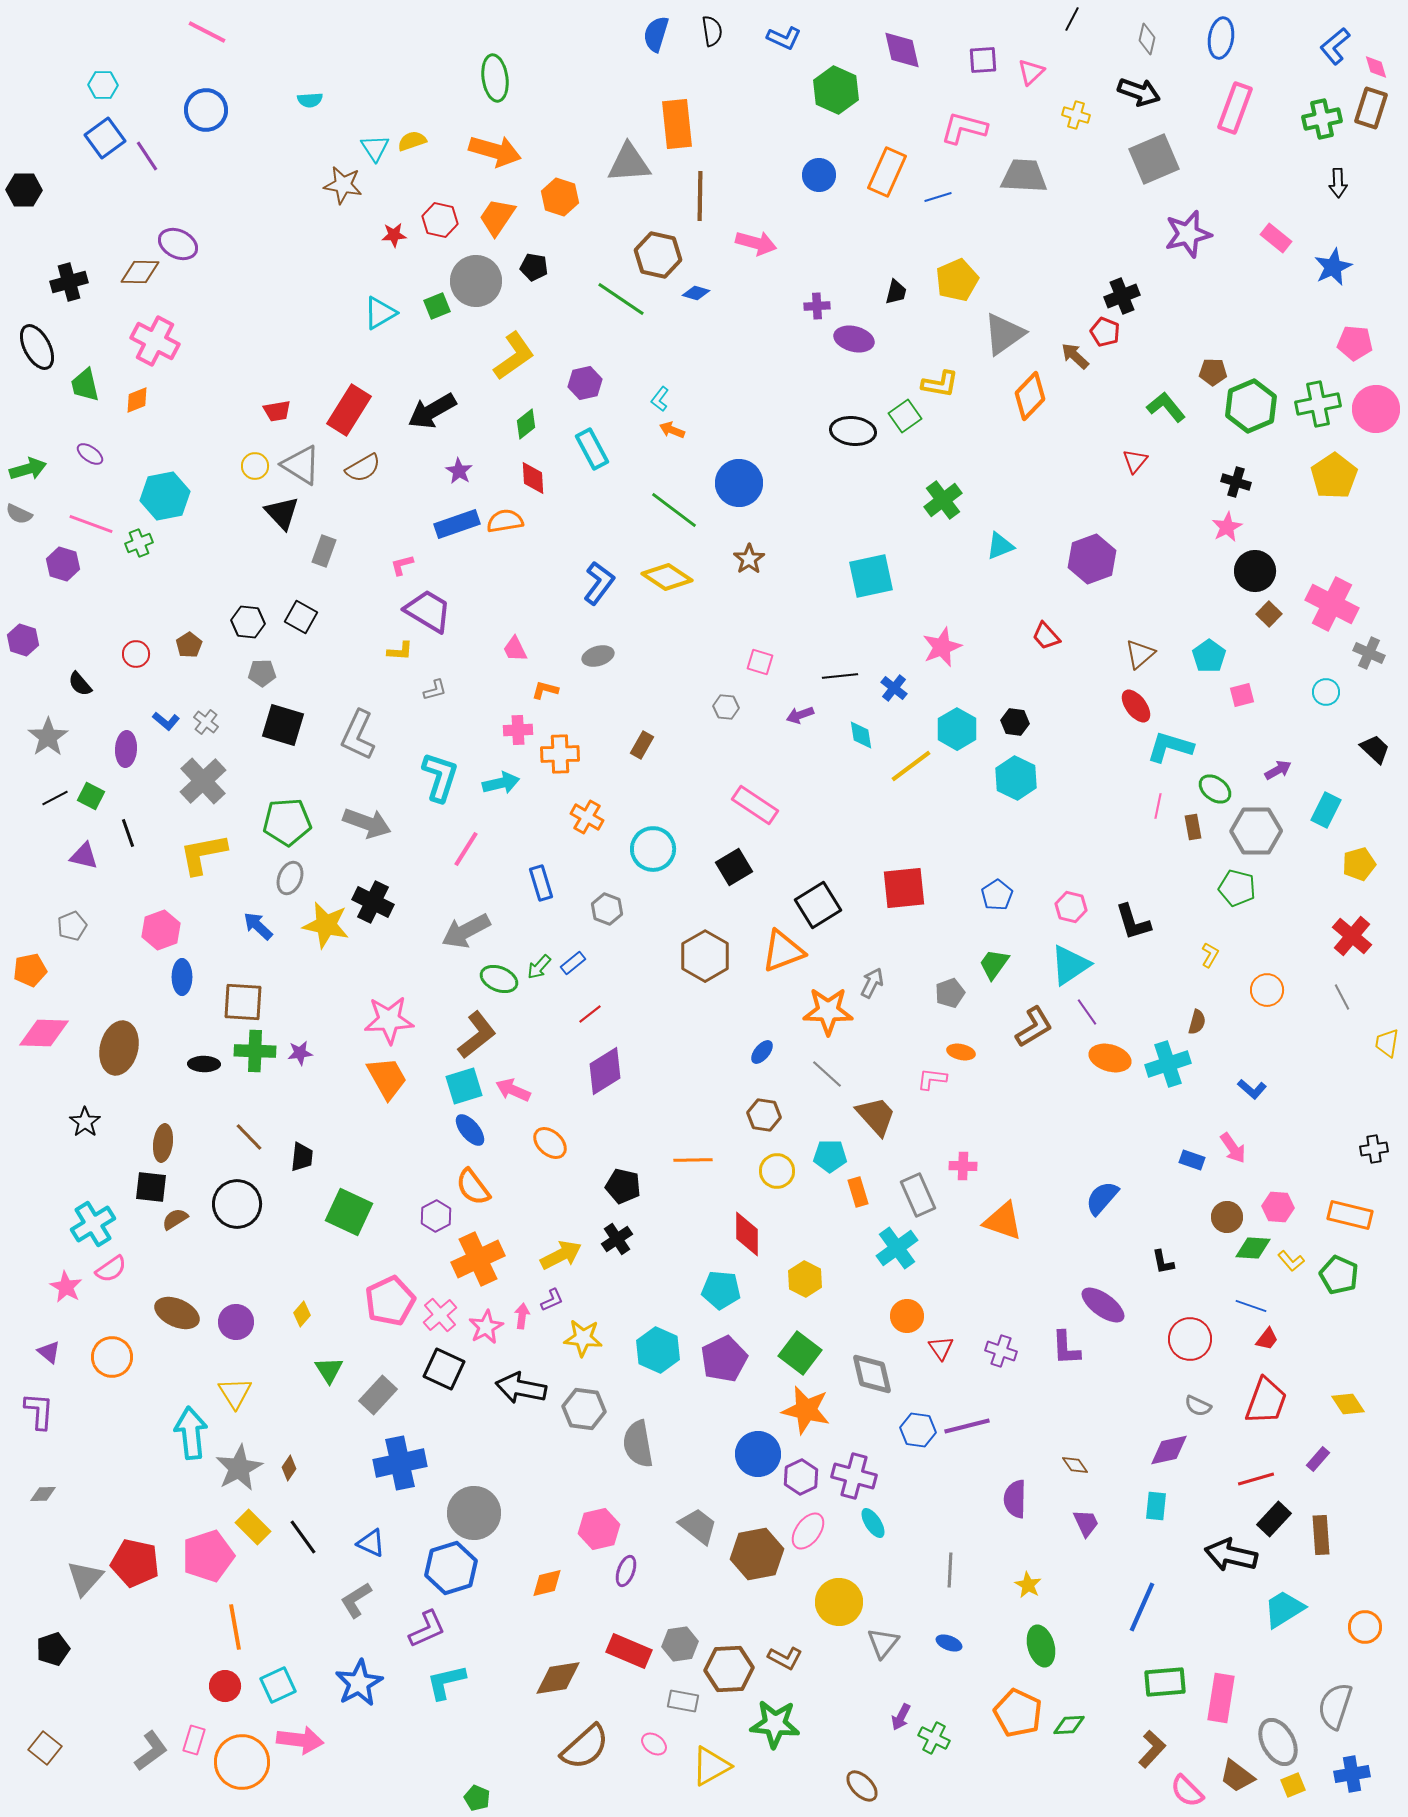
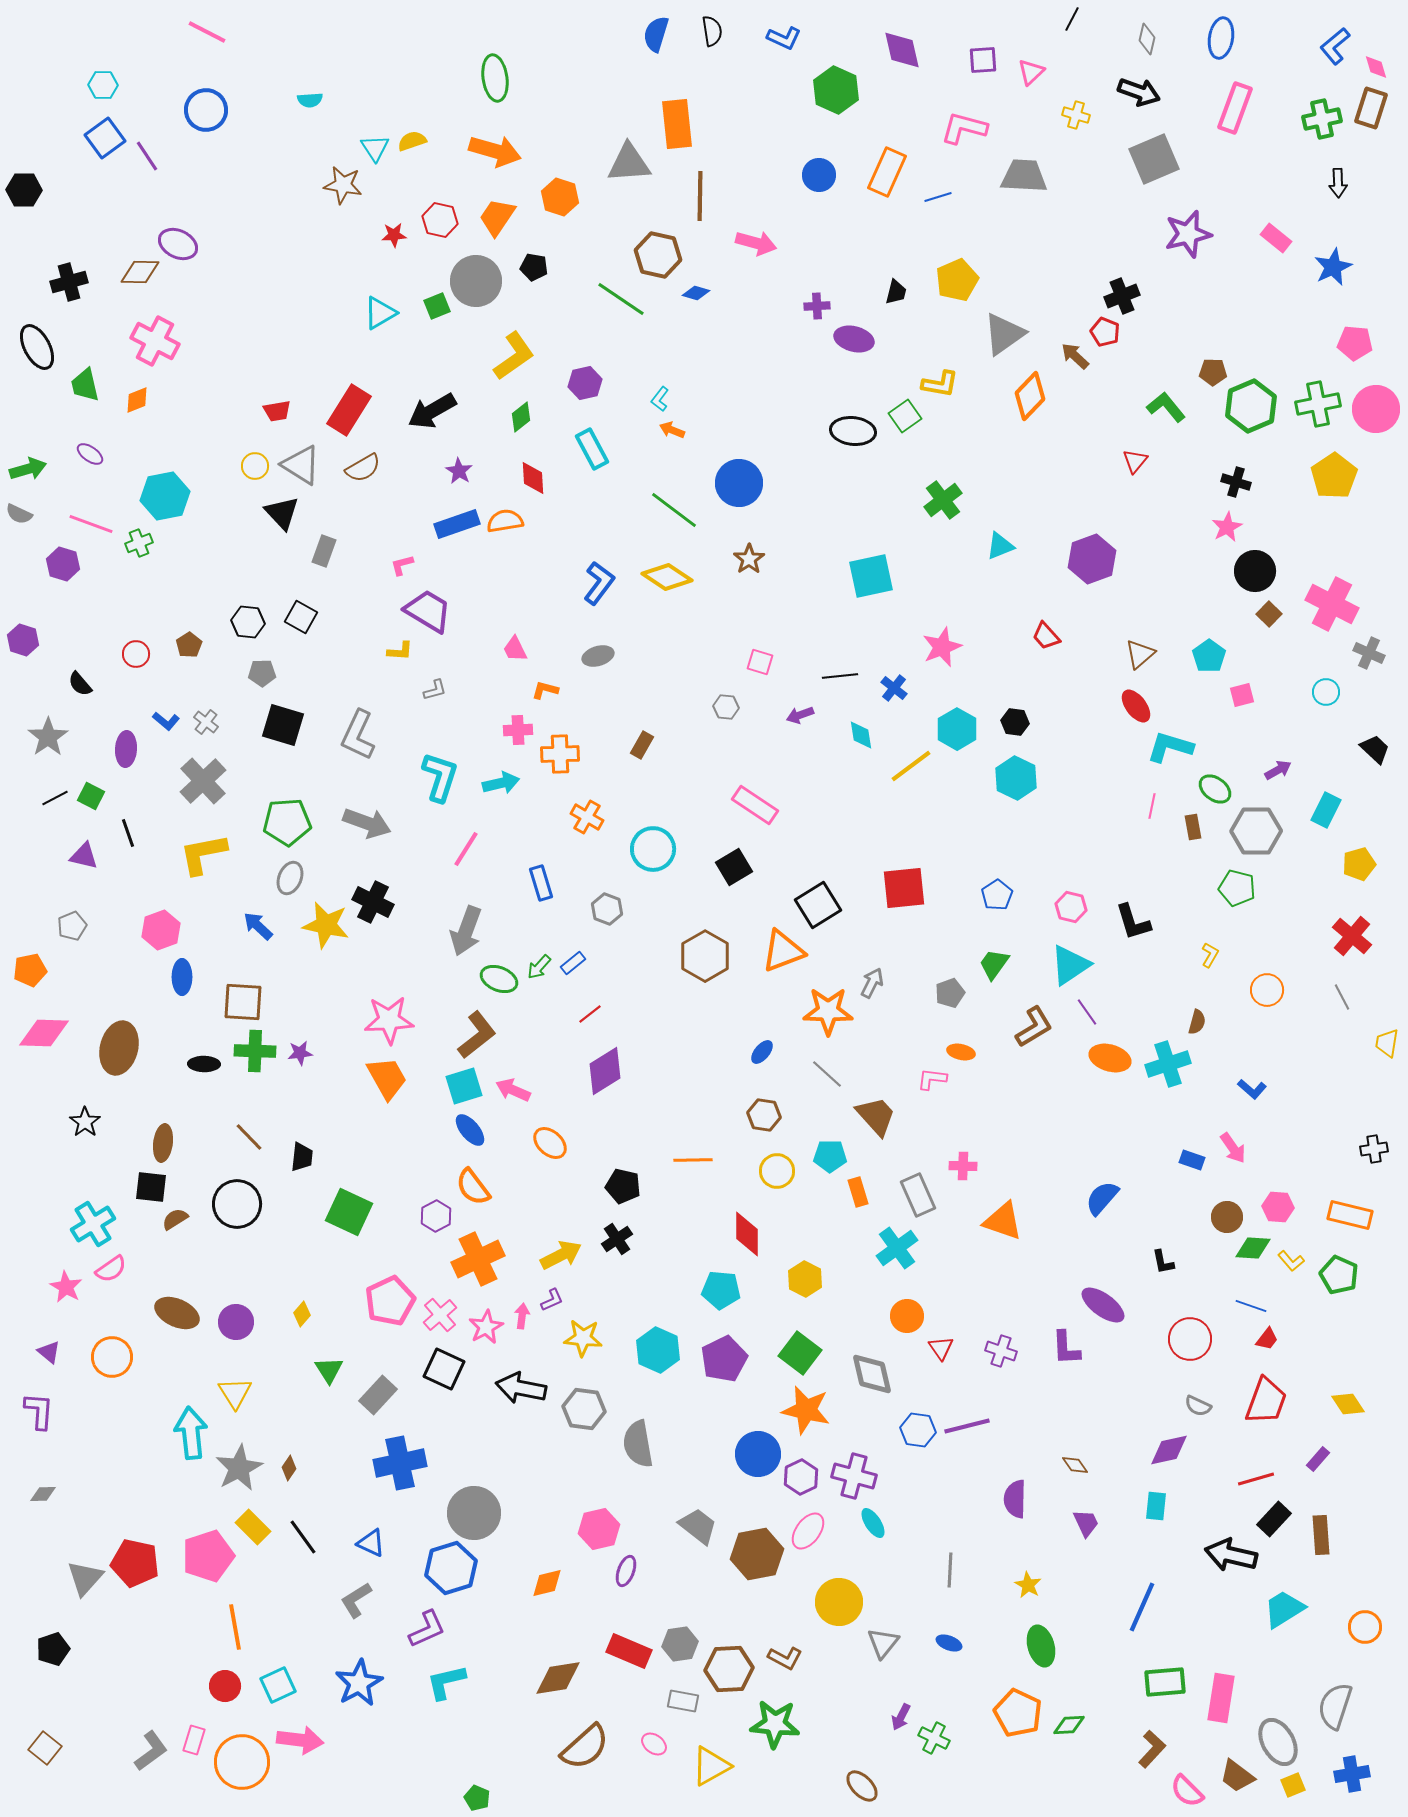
green diamond at (526, 424): moved 5 px left, 7 px up
pink line at (1158, 806): moved 6 px left
gray arrow at (466, 931): rotated 42 degrees counterclockwise
